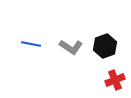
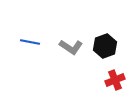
blue line: moved 1 px left, 2 px up
